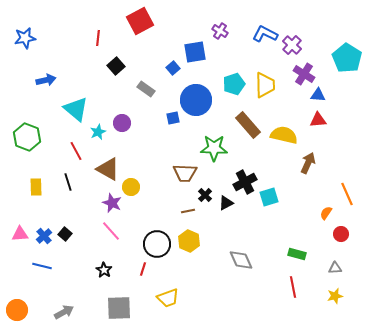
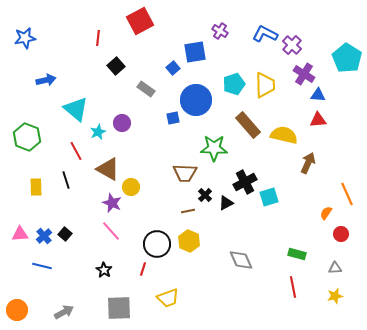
black line at (68, 182): moved 2 px left, 2 px up
